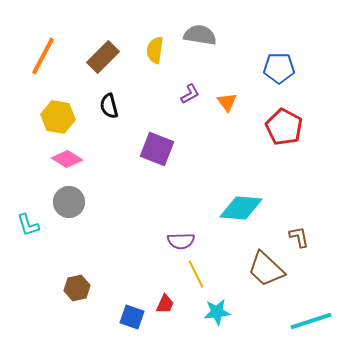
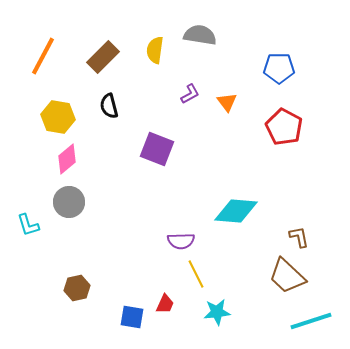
pink diamond: rotated 72 degrees counterclockwise
cyan diamond: moved 5 px left, 3 px down
brown trapezoid: moved 21 px right, 7 px down
blue square: rotated 10 degrees counterclockwise
